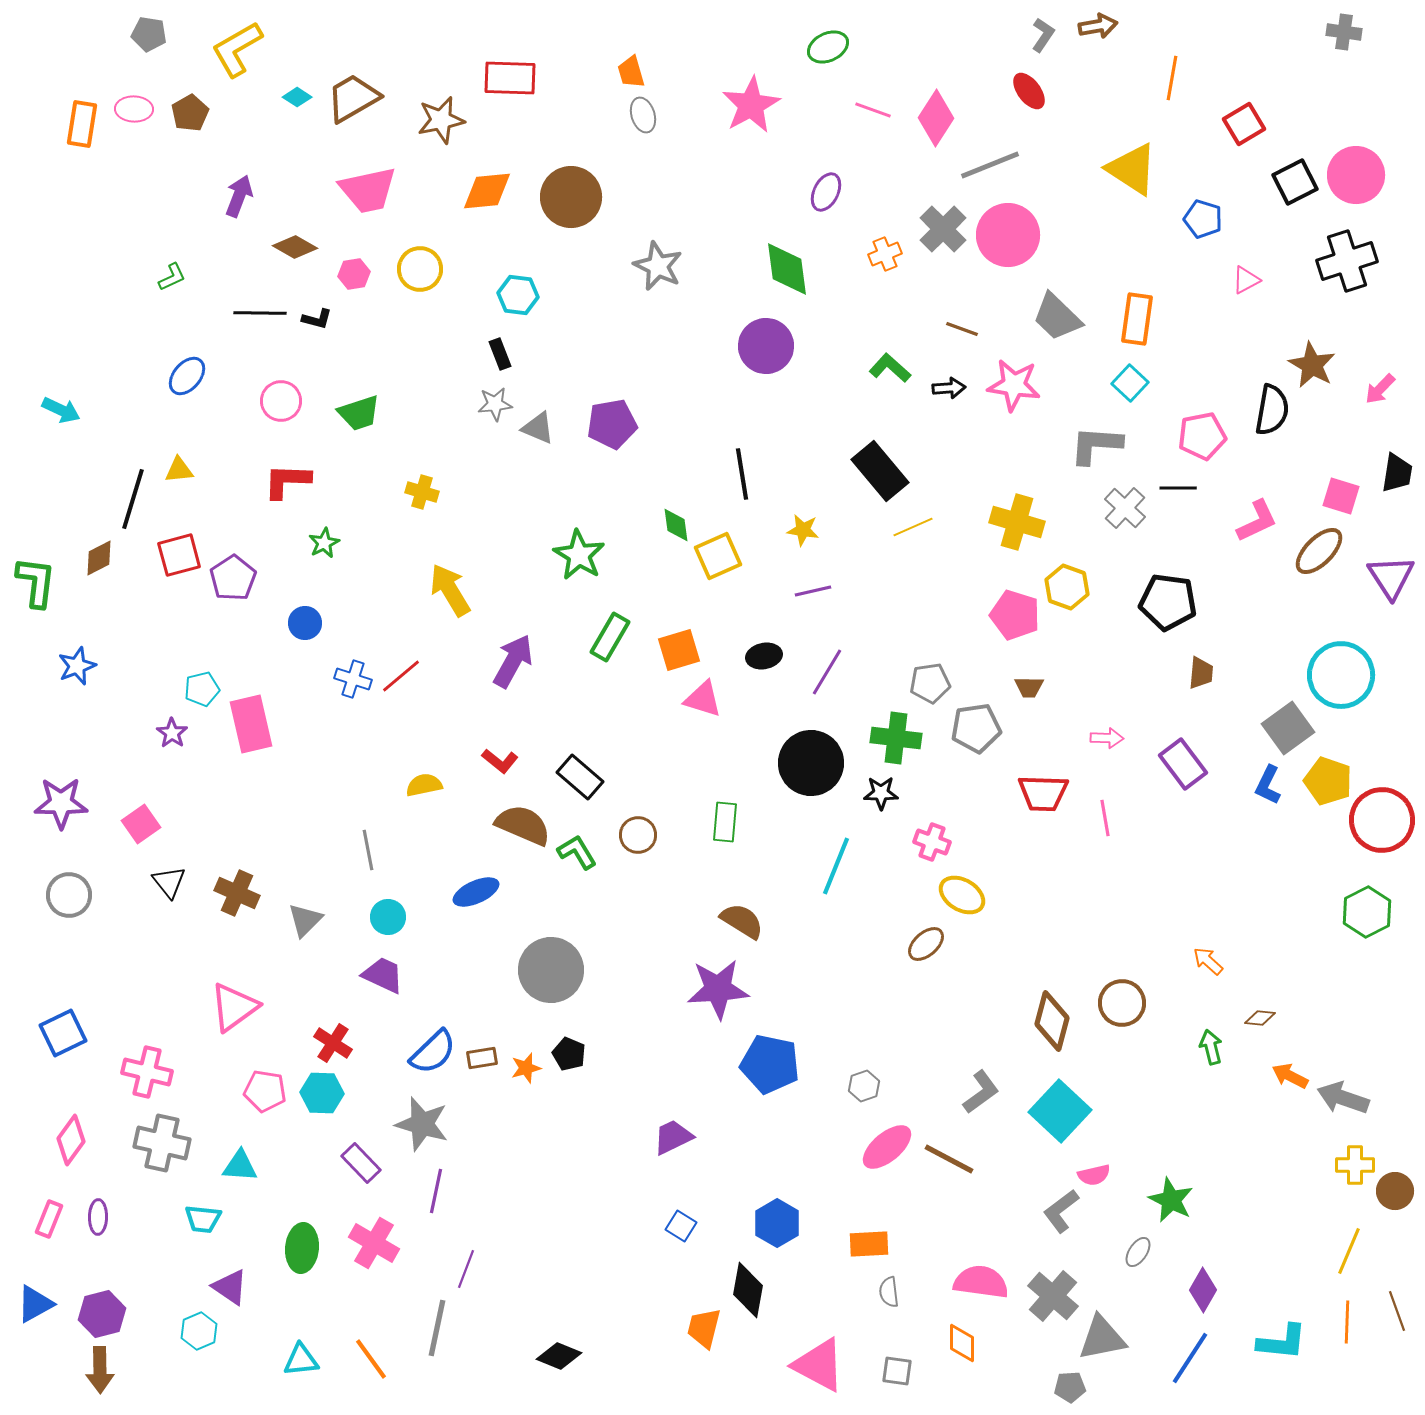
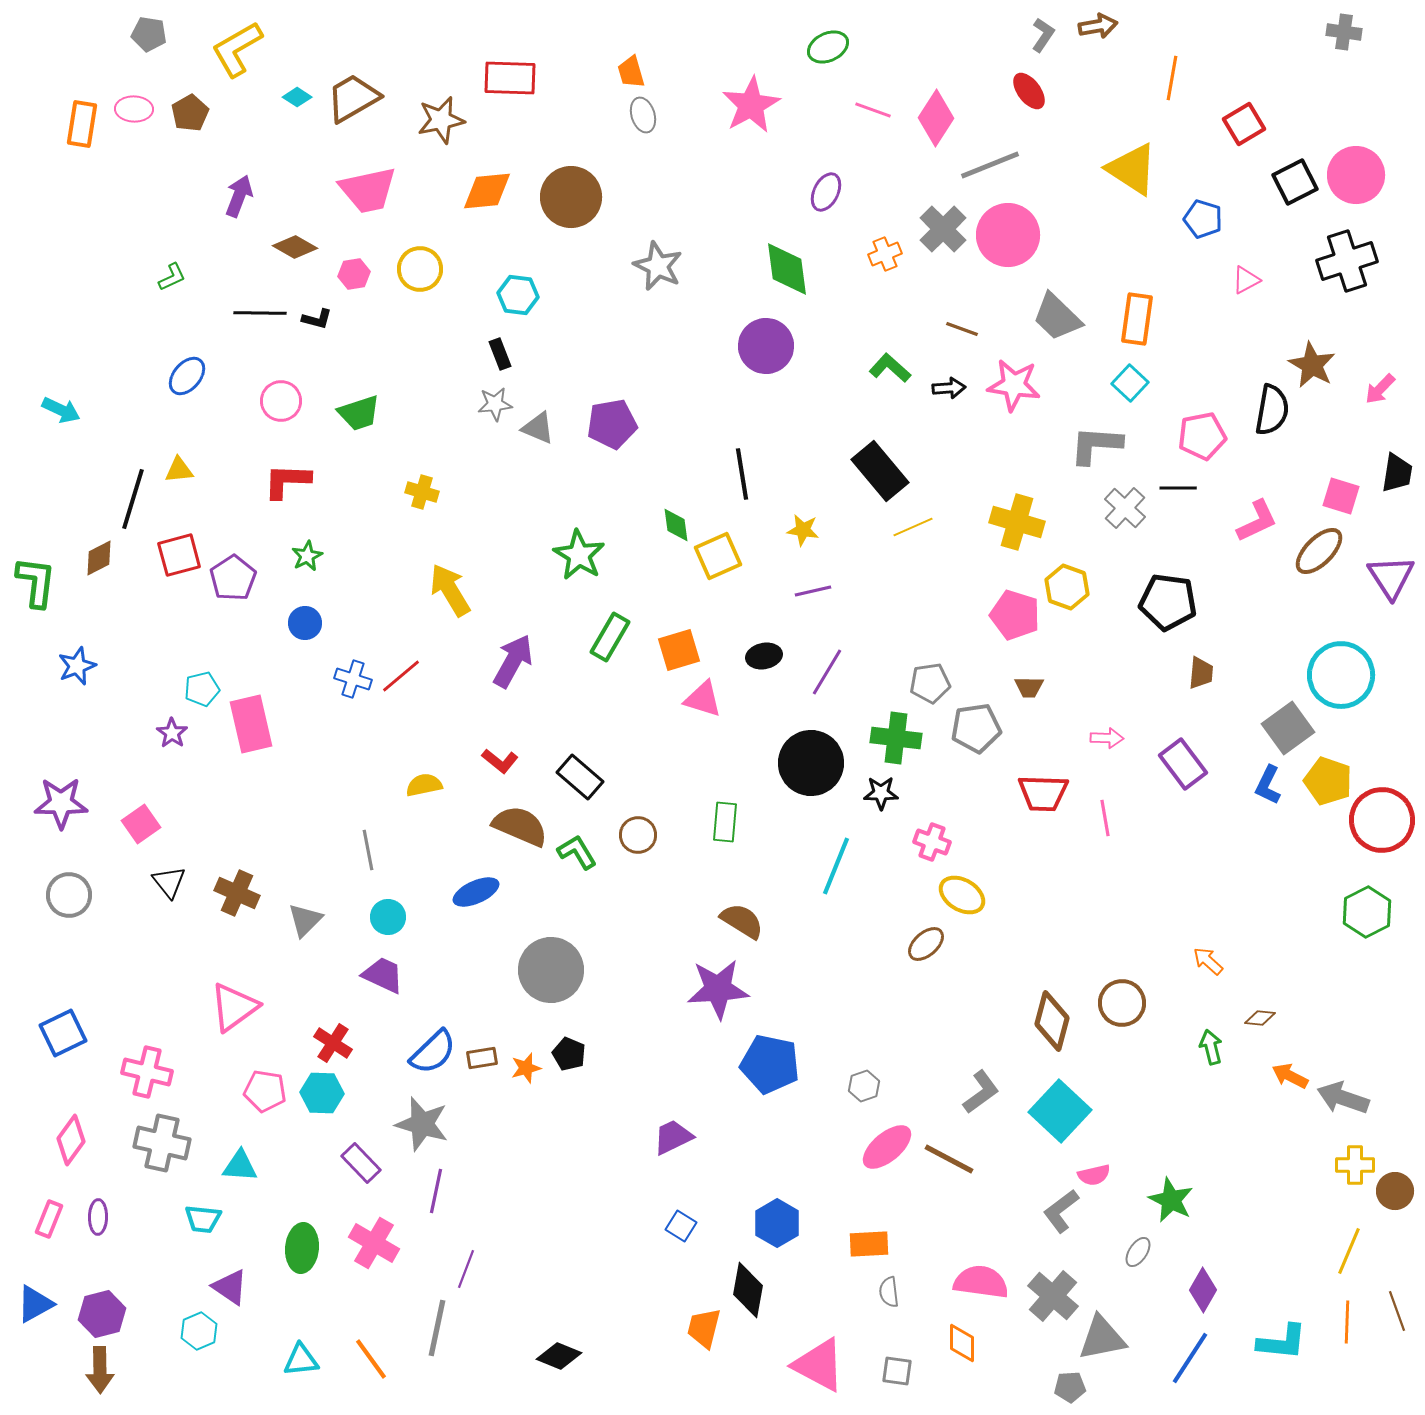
green star at (324, 543): moved 17 px left, 13 px down
brown semicircle at (523, 825): moved 3 px left, 1 px down
